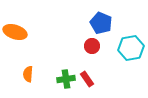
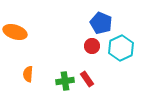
cyan hexagon: moved 10 px left; rotated 15 degrees counterclockwise
green cross: moved 1 px left, 2 px down
